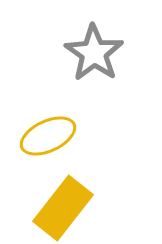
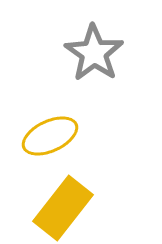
yellow ellipse: moved 2 px right
